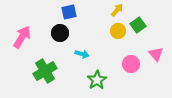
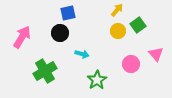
blue square: moved 1 px left, 1 px down
